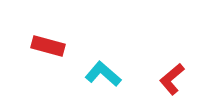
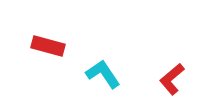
cyan L-shape: rotated 15 degrees clockwise
